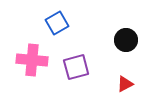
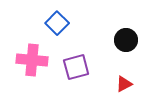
blue square: rotated 15 degrees counterclockwise
red triangle: moved 1 px left
